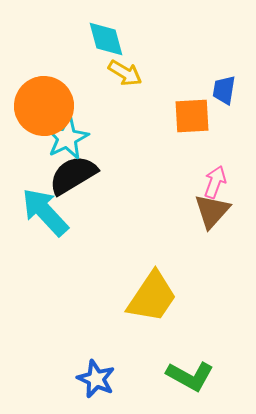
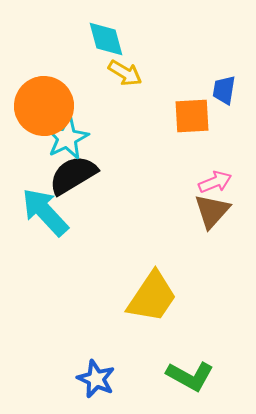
pink arrow: rotated 48 degrees clockwise
